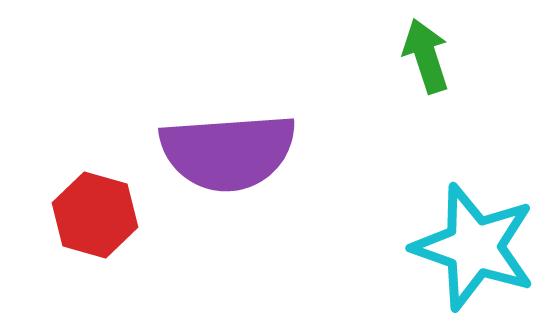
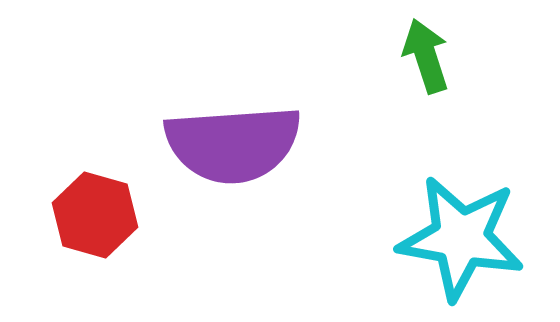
purple semicircle: moved 5 px right, 8 px up
cyan star: moved 13 px left, 9 px up; rotated 9 degrees counterclockwise
